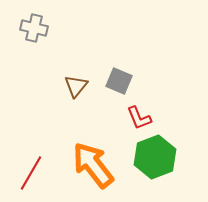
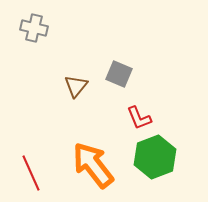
gray square: moved 7 px up
red line: rotated 54 degrees counterclockwise
